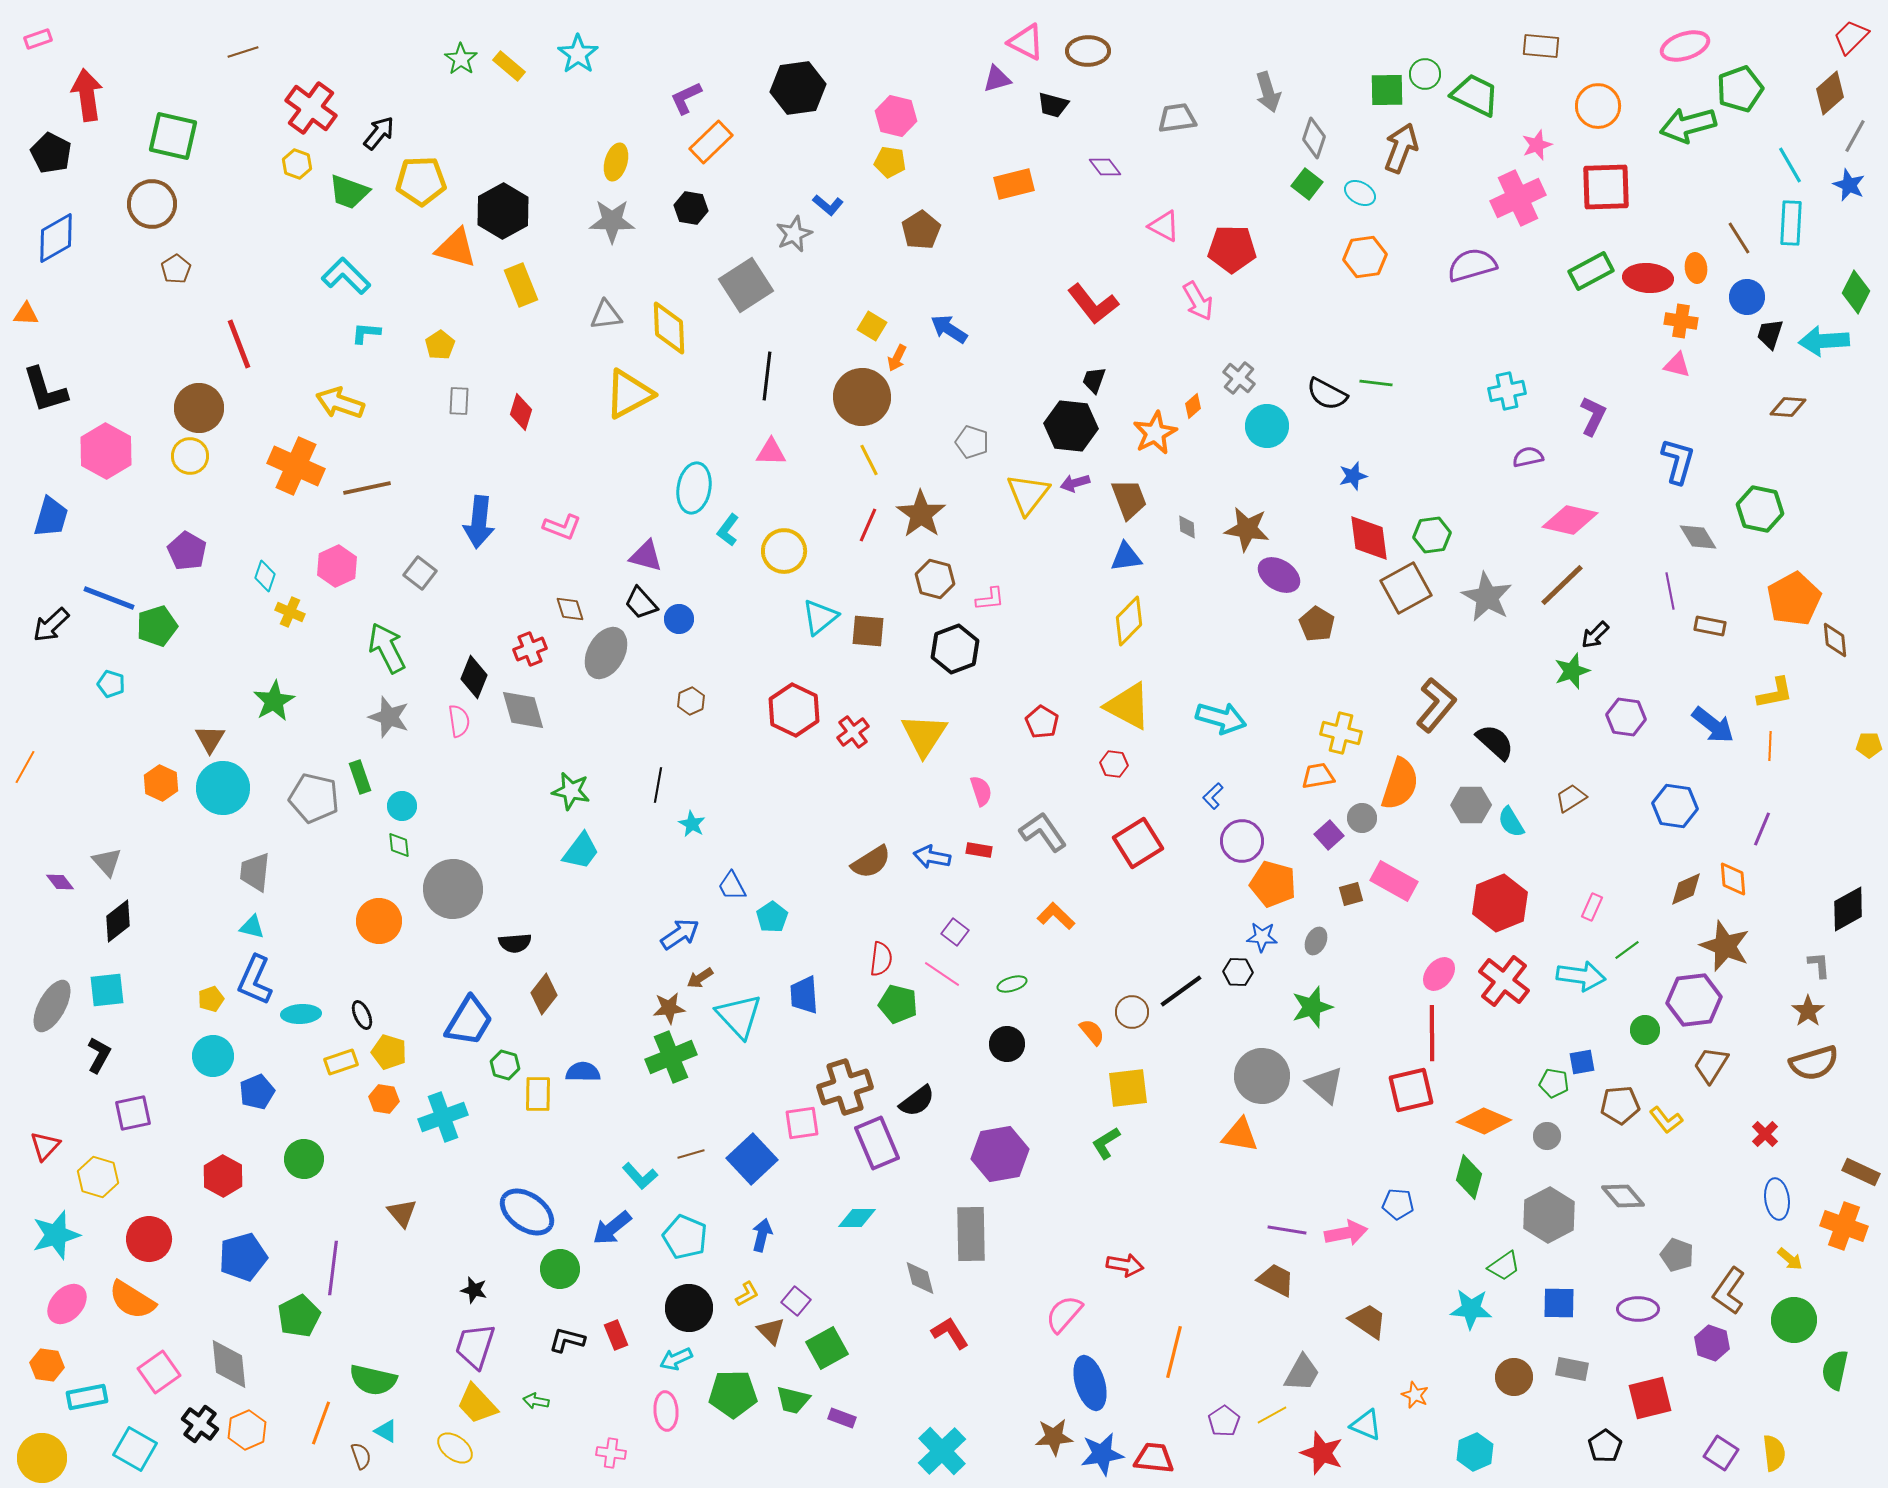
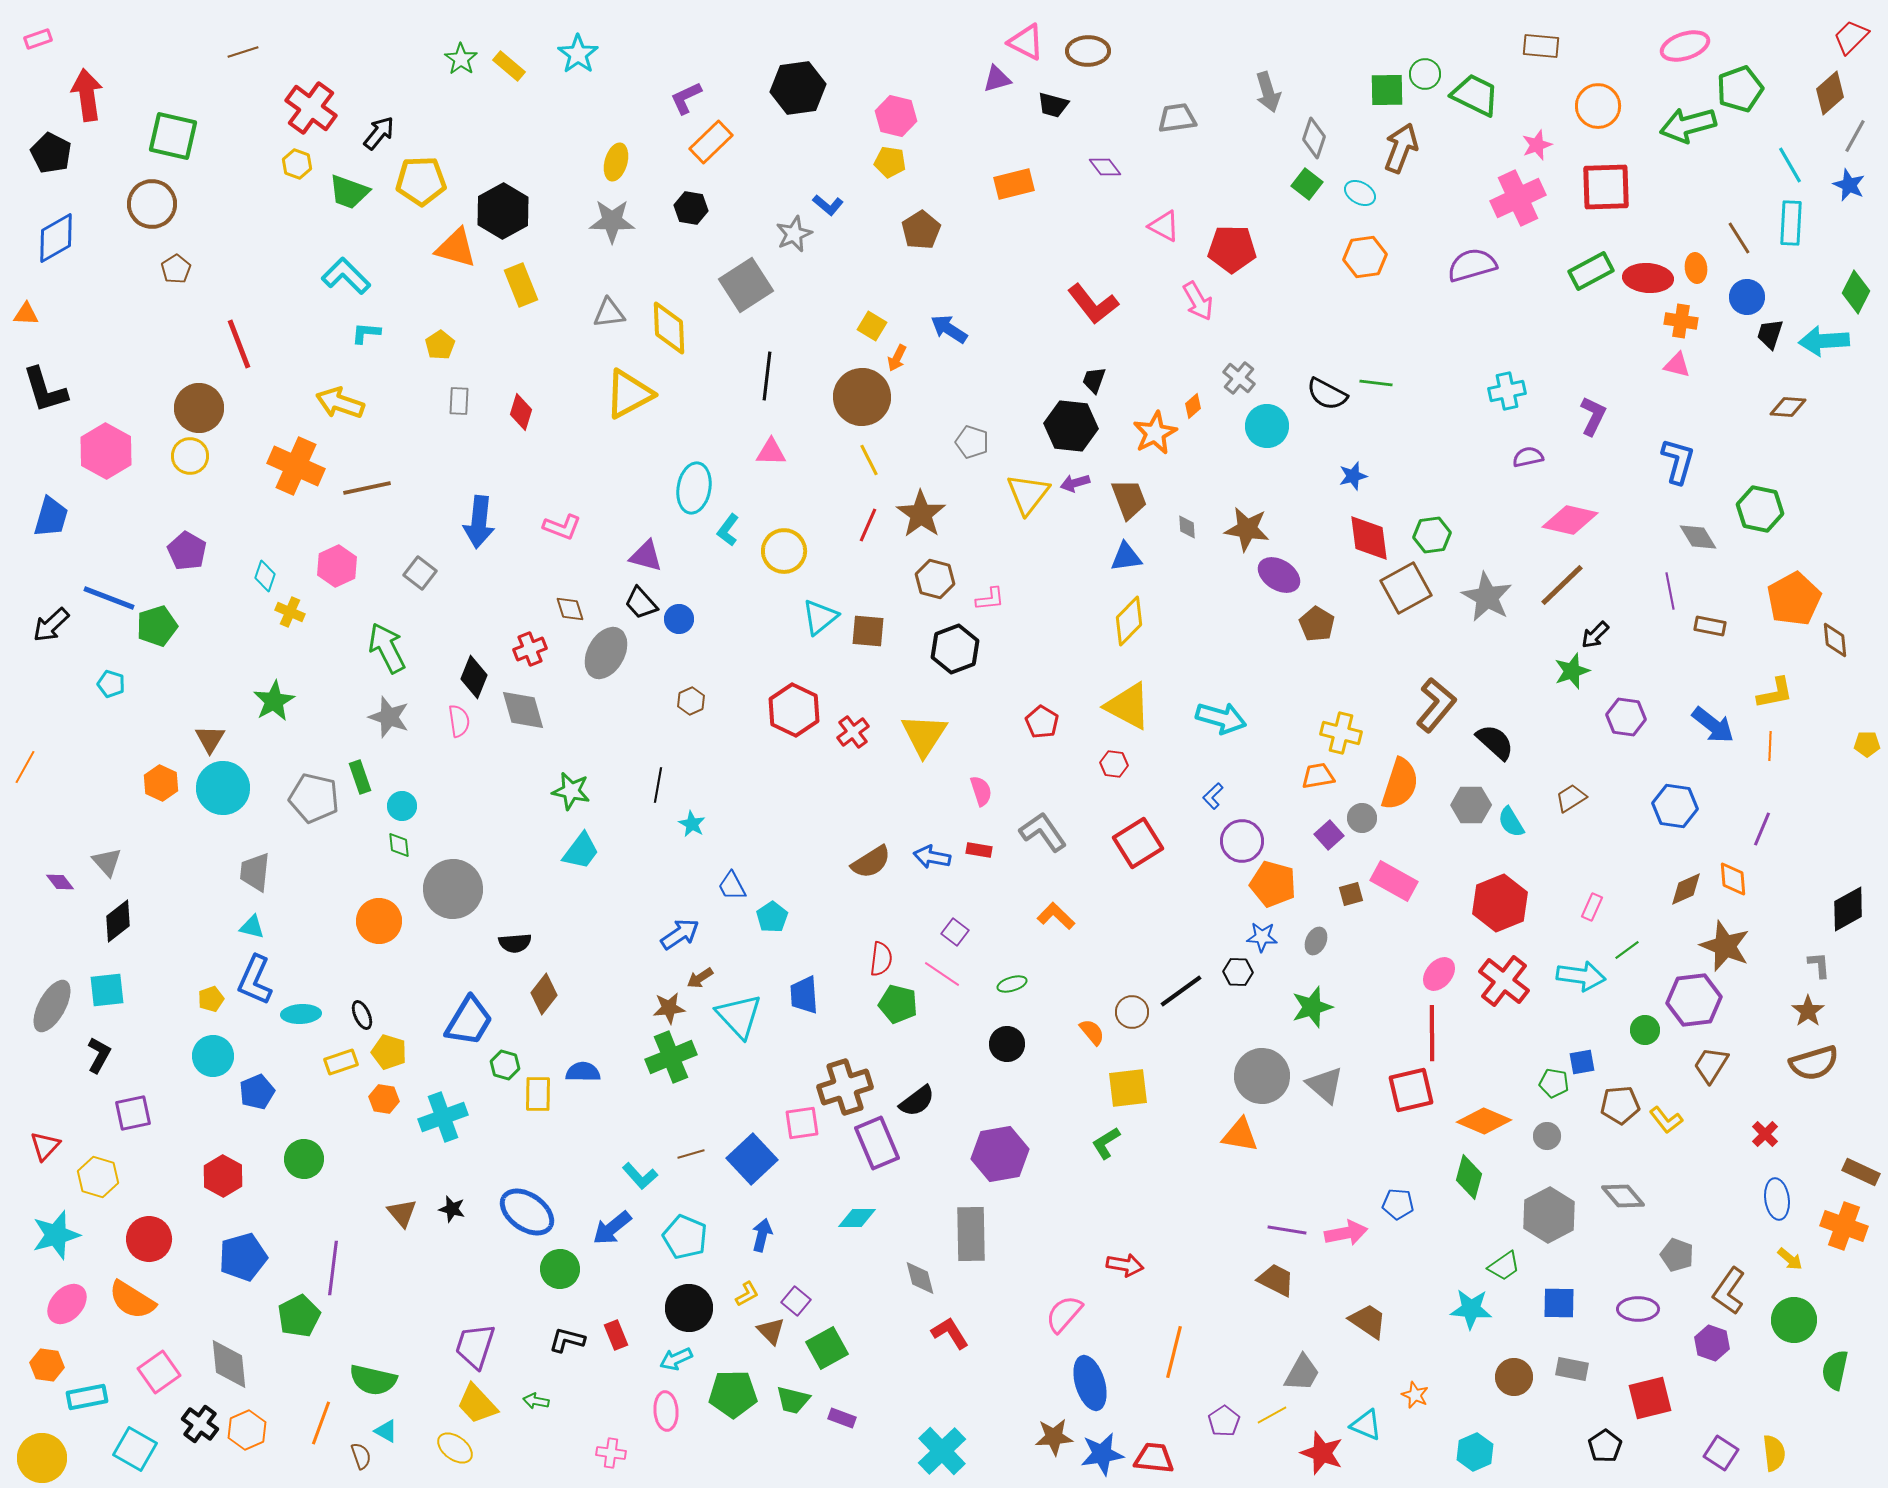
gray triangle at (606, 315): moved 3 px right, 2 px up
yellow pentagon at (1869, 745): moved 2 px left, 1 px up
black star at (474, 1290): moved 22 px left, 81 px up
